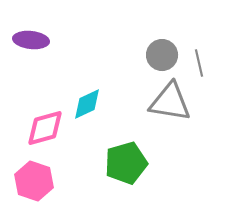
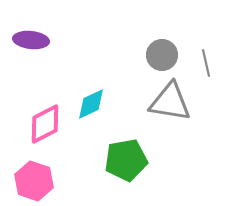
gray line: moved 7 px right
cyan diamond: moved 4 px right
pink diamond: moved 4 px up; rotated 12 degrees counterclockwise
green pentagon: moved 3 px up; rotated 6 degrees clockwise
